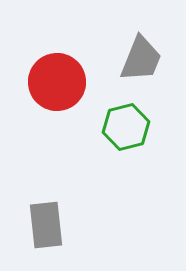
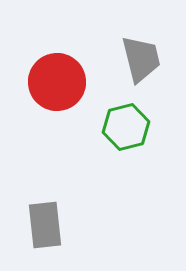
gray trapezoid: rotated 36 degrees counterclockwise
gray rectangle: moved 1 px left
